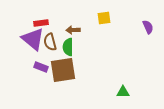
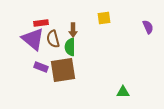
brown arrow: rotated 88 degrees counterclockwise
brown semicircle: moved 3 px right, 3 px up
green semicircle: moved 2 px right
